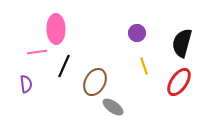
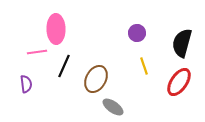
brown ellipse: moved 1 px right, 3 px up
